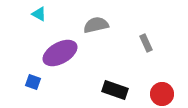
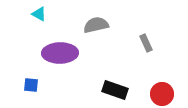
purple ellipse: rotated 28 degrees clockwise
blue square: moved 2 px left, 3 px down; rotated 14 degrees counterclockwise
